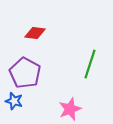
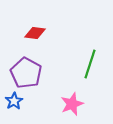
purple pentagon: moved 1 px right
blue star: rotated 24 degrees clockwise
pink star: moved 2 px right, 5 px up
